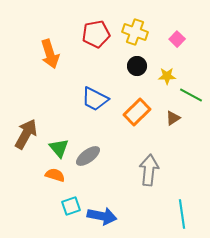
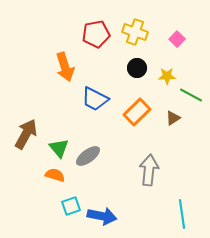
orange arrow: moved 15 px right, 13 px down
black circle: moved 2 px down
